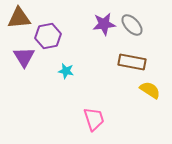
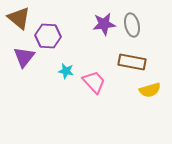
brown triangle: rotated 45 degrees clockwise
gray ellipse: rotated 30 degrees clockwise
purple hexagon: rotated 15 degrees clockwise
purple triangle: rotated 10 degrees clockwise
yellow semicircle: rotated 130 degrees clockwise
pink trapezoid: moved 37 px up; rotated 25 degrees counterclockwise
